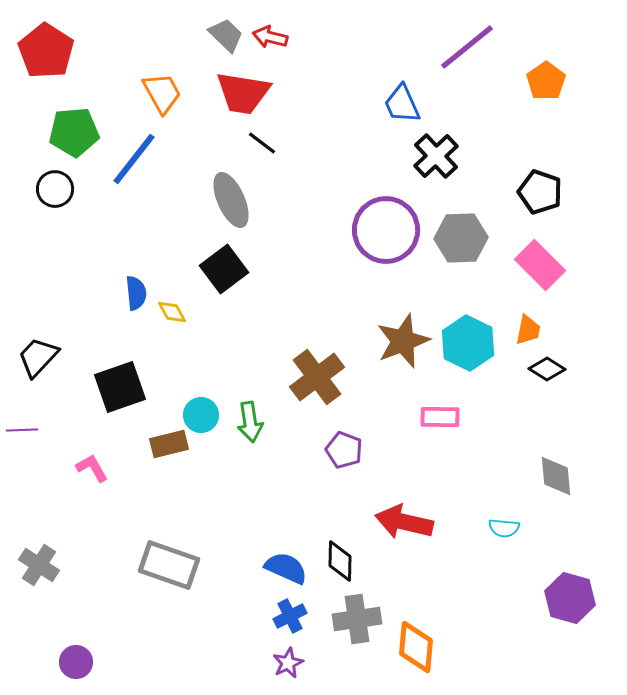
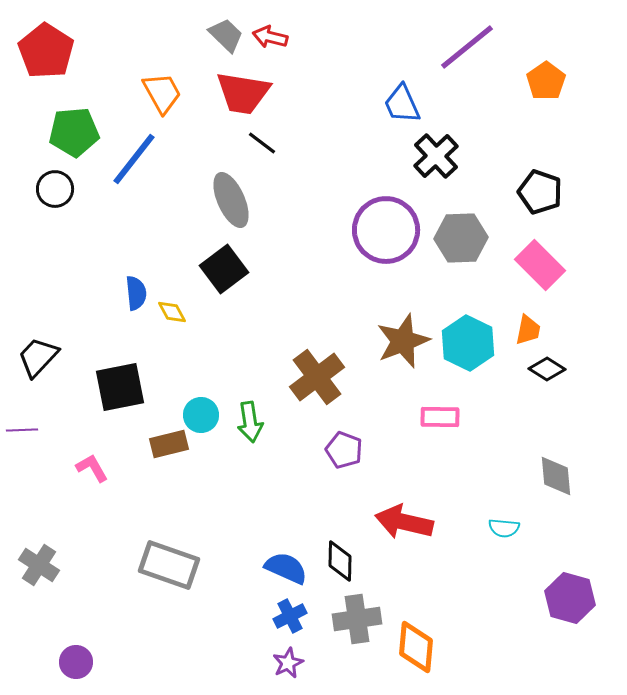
black square at (120, 387): rotated 8 degrees clockwise
